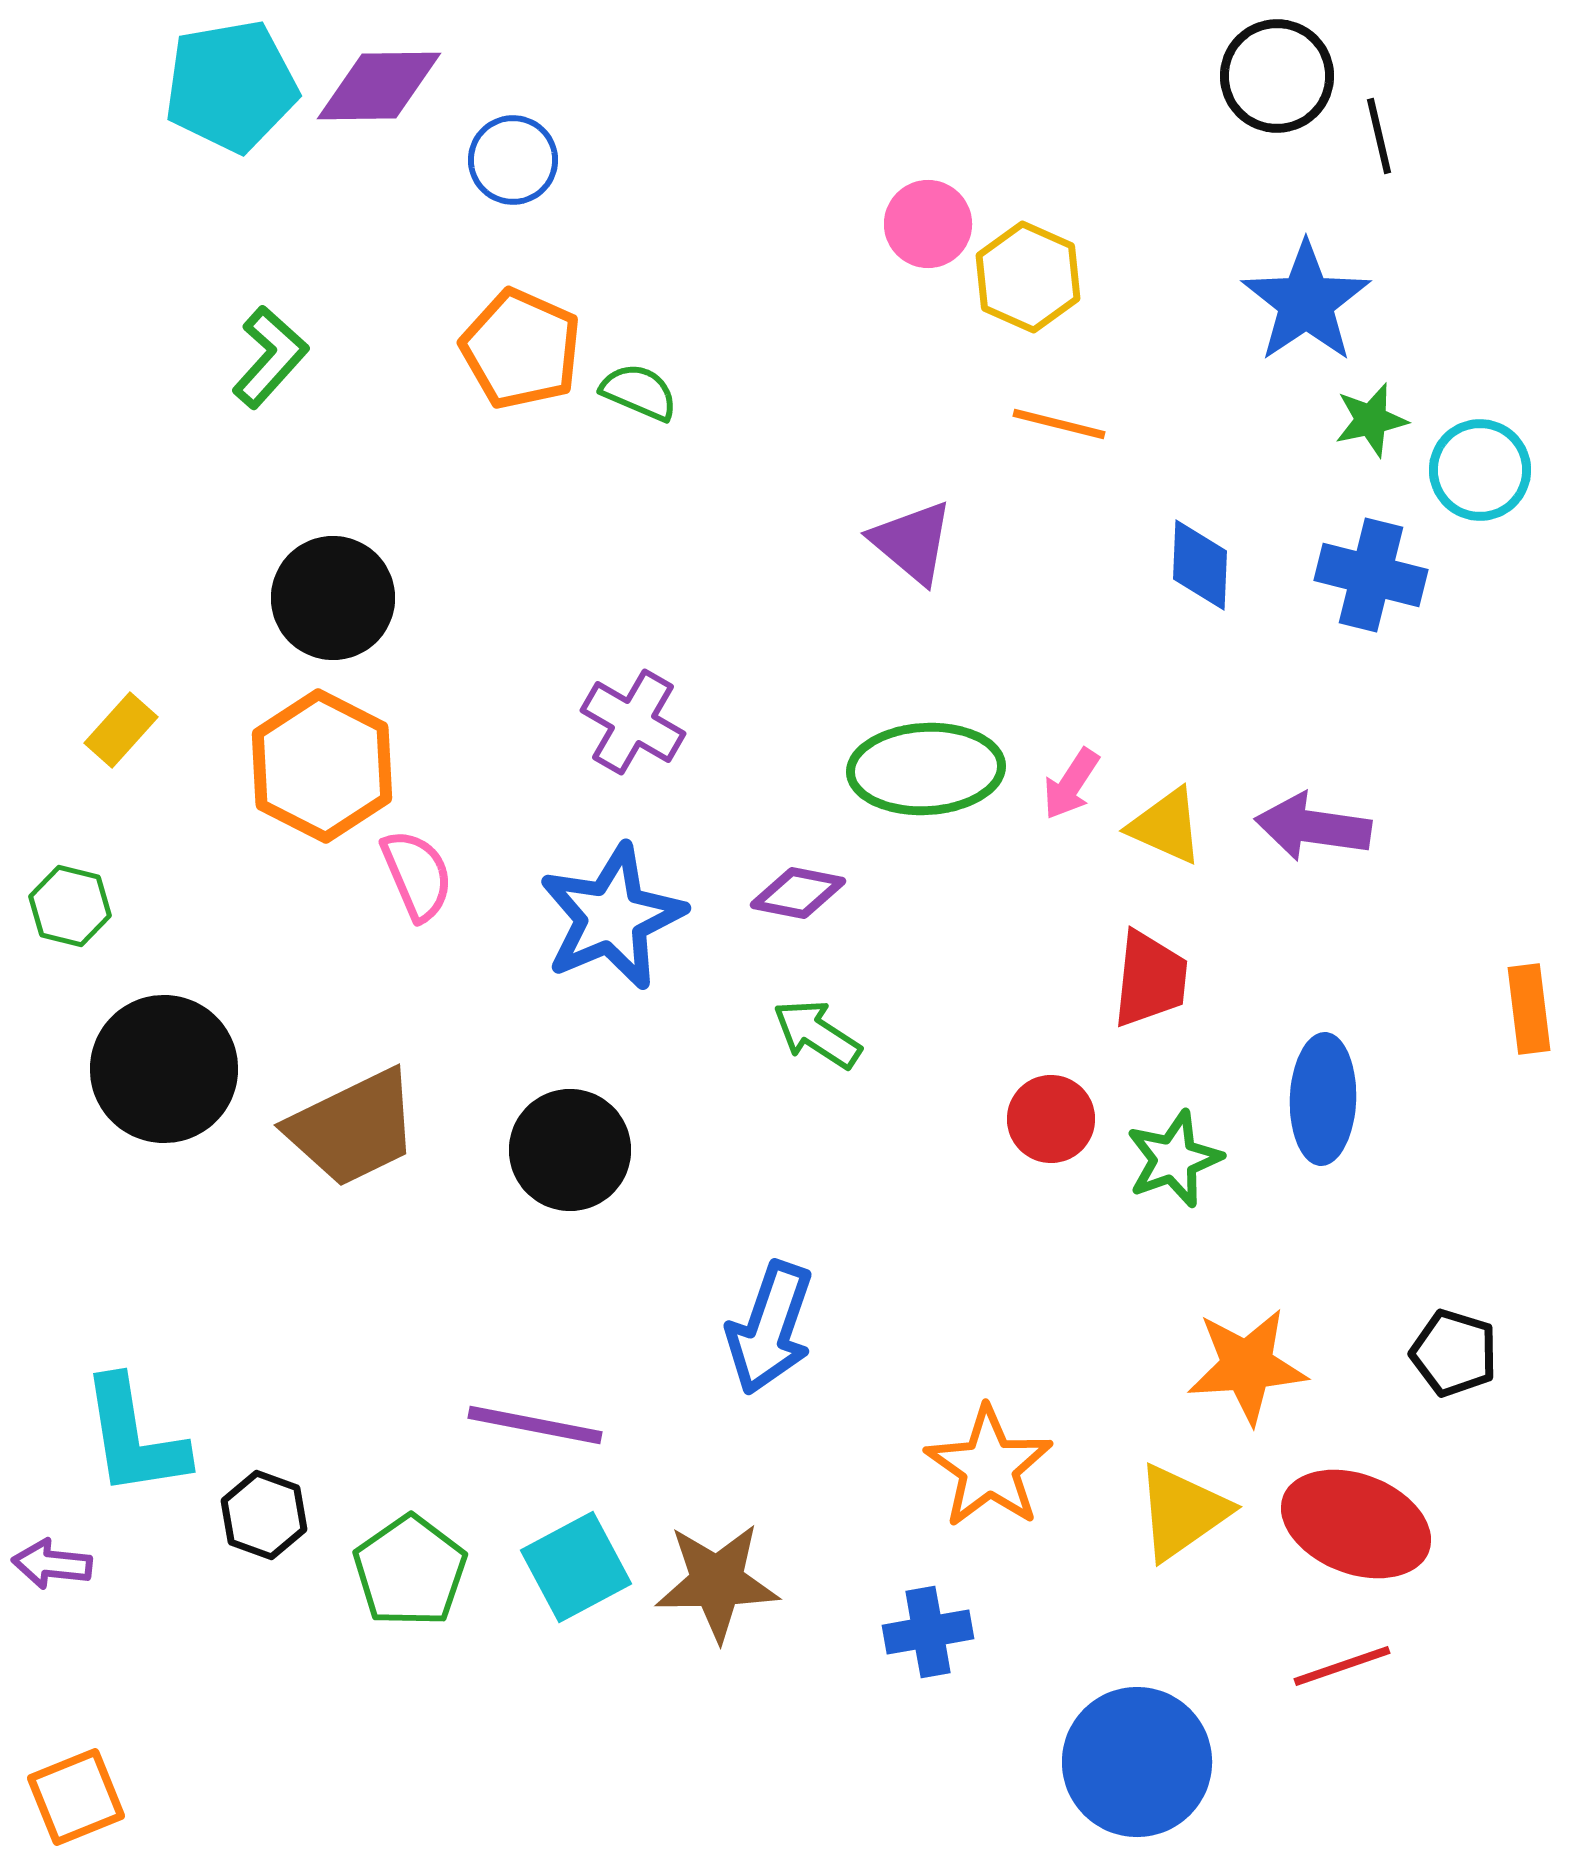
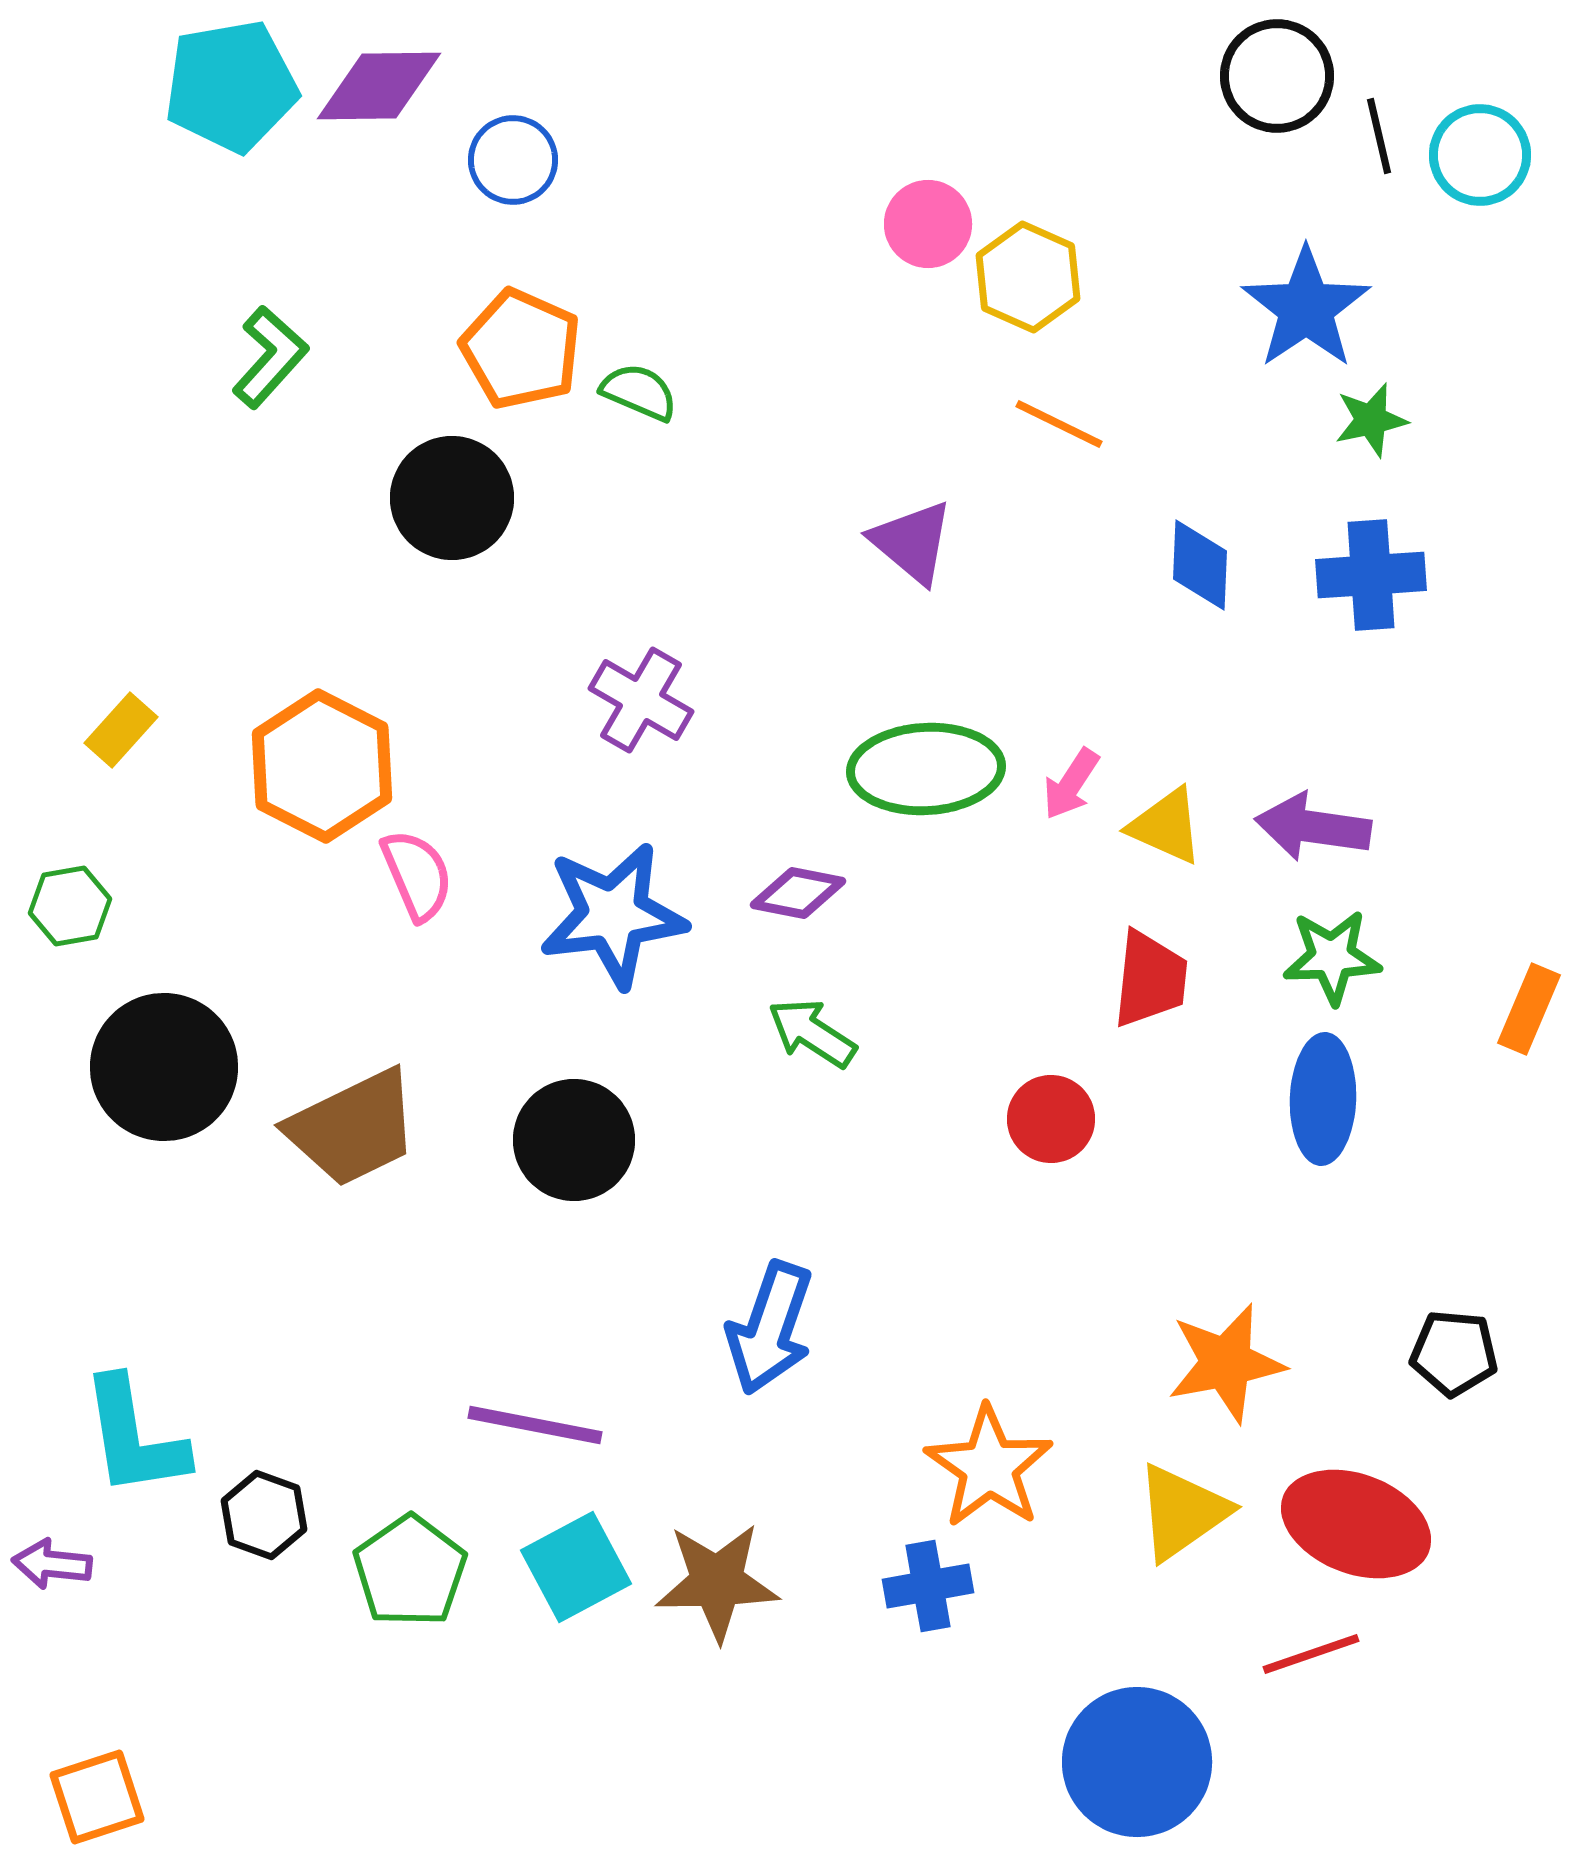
blue star at (1306, 302): moved 6 px down
orange line at (1059, 424): rotated 12 degrees clockwise
cyan circle at (1480, 470): moved 315 px up
blue cross at (1371, 575): rotated 18 degrees counterclockwise
black circle at (333, 598): moved 119 px right, 100 px up
purple cross at (633, 722): moved 8 px right, 22 px up
green hexagon at (70, 906): rotated 24 degrees counterclockwise
blue star at (612, 917): moved 1 px right, 2 px up; rotated 16 degrees clockwise
orange rectangle at (1529, 1009): rotated 30 degrees clockwise
green arrow at (817, 1034): moved 5 px left, 1 px up
black circle at (164, 1069): moved 2 px up
black circle at (570, 1150): moved 4 px right, 10 px up
green star at (1174, 1159): moved 158 px right, 202 px up; rotated 18 degrees clockwise
black pentagon at (1454, 1353): rotated 12 degrees counterclockwise
orange star at (1247, 1366): moved 21 px left, 3 px up; rotated 7 degrees counterclockwise
blue cross at (928, 1632): moved 46 px up
red line at (1342, 1666): moved 31 px left, 12 px up
orange square at (76, 1797): moved 21 px right; rotated 4 degrees clockwise
